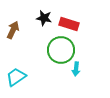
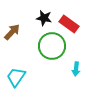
red rectangle: rotated 18 degrees clockwise
brown arrow: moved 1 px left, 2 px down; rotated 18 degrees clockwise
green circle: moved 9 px left, 4 px up
cyan trapezoid: rotated 20 degrees counterclockwise
